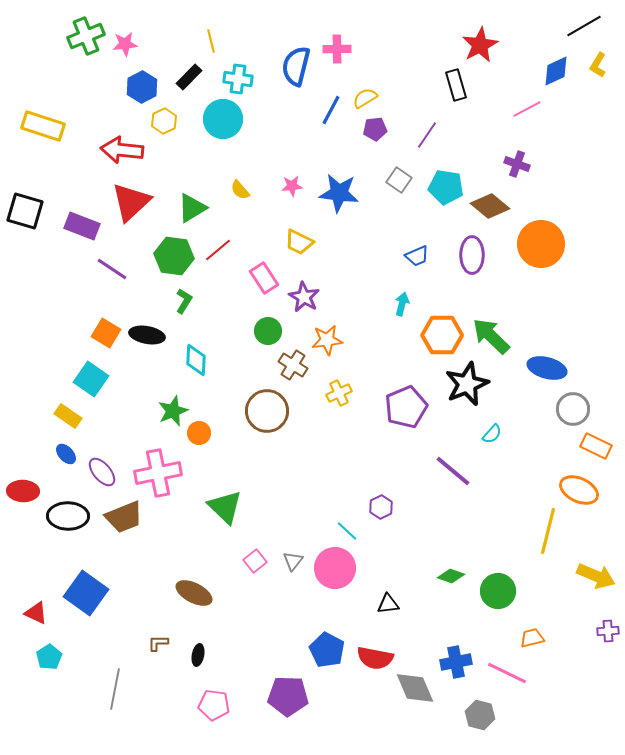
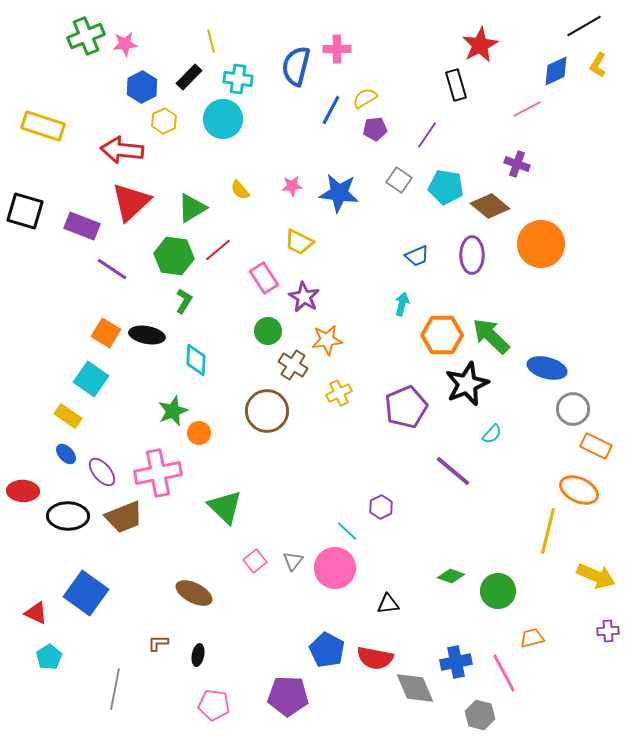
pink line at (507, 673): moved 3 px left; rotated 36 degrees clockwise
